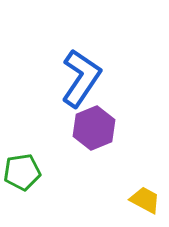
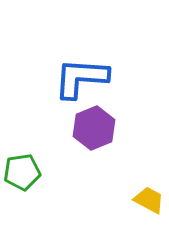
blue L-shape: rotated 120 degrees counterclockwise
yellow trapezoid: moved 4 px right
